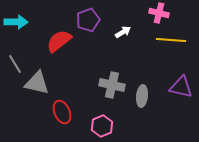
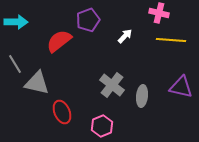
white arrow: moved 2 px right, 4 px down; rotated 14 degrees counterclockwise
gray cross: rotated 25 degrees clockwise
